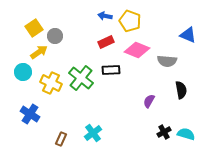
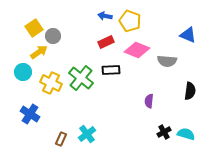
gray circle: moved 2 px left
black semicircle: moved 9 px right, 1 px down; rotated 18 degrees clockwise
purple semicircle: rotated 24 degrees counterclockwise
cyan cross: moved 6 px left, 1 px down
